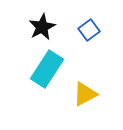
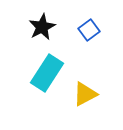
cyan rectangle: moved 4 px down
